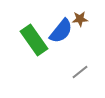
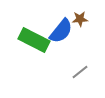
green rectangle: rotated 28 degrees counterclockwise
